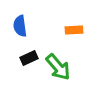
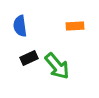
orange rectangle: moved 1 px right, 4 px up
green arrow: moved 1 px left, 1 px up
